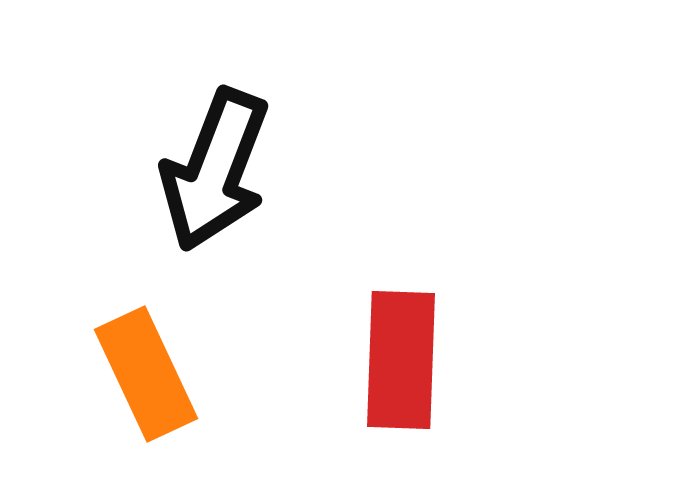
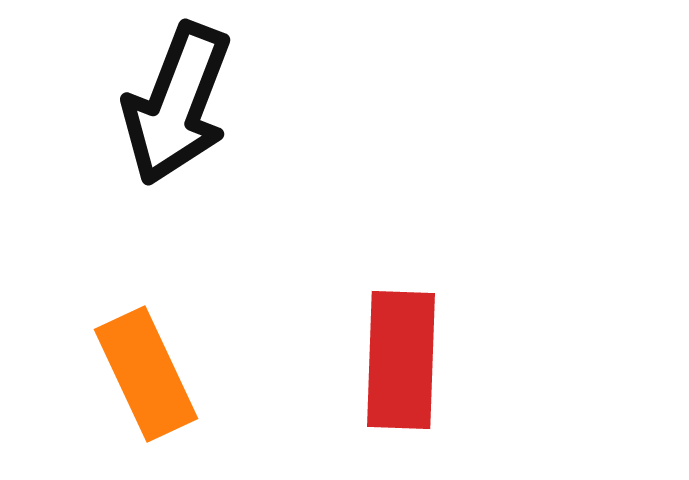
black arrow: moved 38 px left, 66 px up
